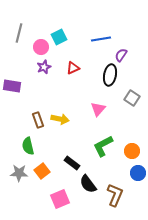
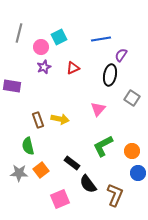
orange square: moved 1 px left, 1 px up
